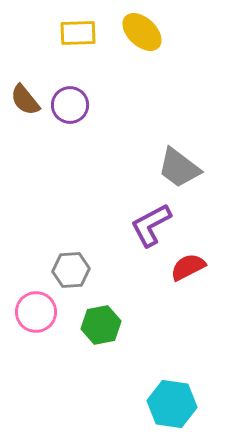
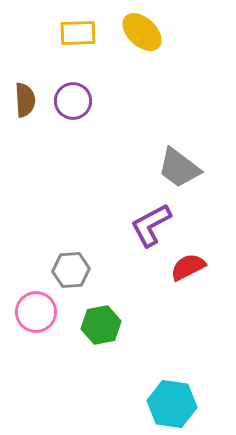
brown semicircle: rotated 144 degrees counterclockwise
purple circle: moved 3 px right, 4 px up
